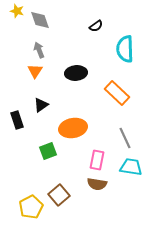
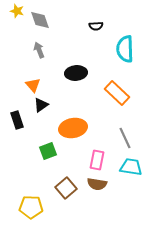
black semicircle: rotated 32 degrees clockwise
orange triangle: moved 2 px left, 14 px down; rotated 14 degrees counterclockwise
brown square: moved 7 px right, 7 px up
yellow pentagon: rotated 30 degrees clockwise
